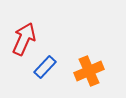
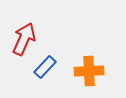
orange cross: rotated 20 degrees clockwise
